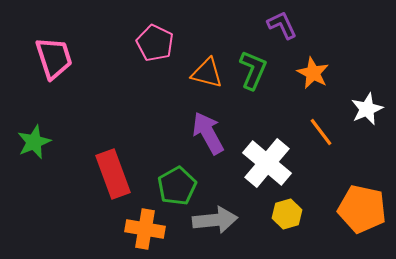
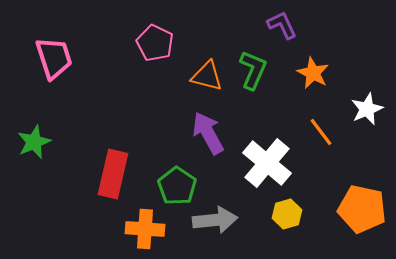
orange triangle: moved 3 px down
red rectangle: rotated 33 degrees clockwise
green pentagon: rotated 9 degrees counterclockwise
orange cross: rotated 6 degrees counterclockwise
